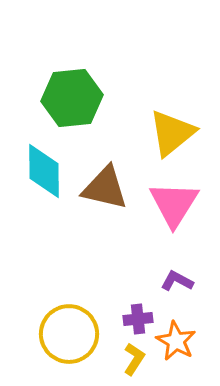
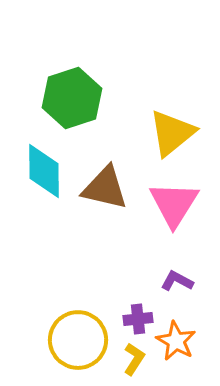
green hexagon: rotated 12 degrees counterclockwise
yellow circle: moved 9 px right, 6 px down
